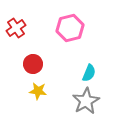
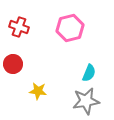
red cross: moved 3 px right, 1 px up; rotated 36 degrees counterclockwise
red circle: moved 20 px left
gray star: rotated 20 degrees clockwise
